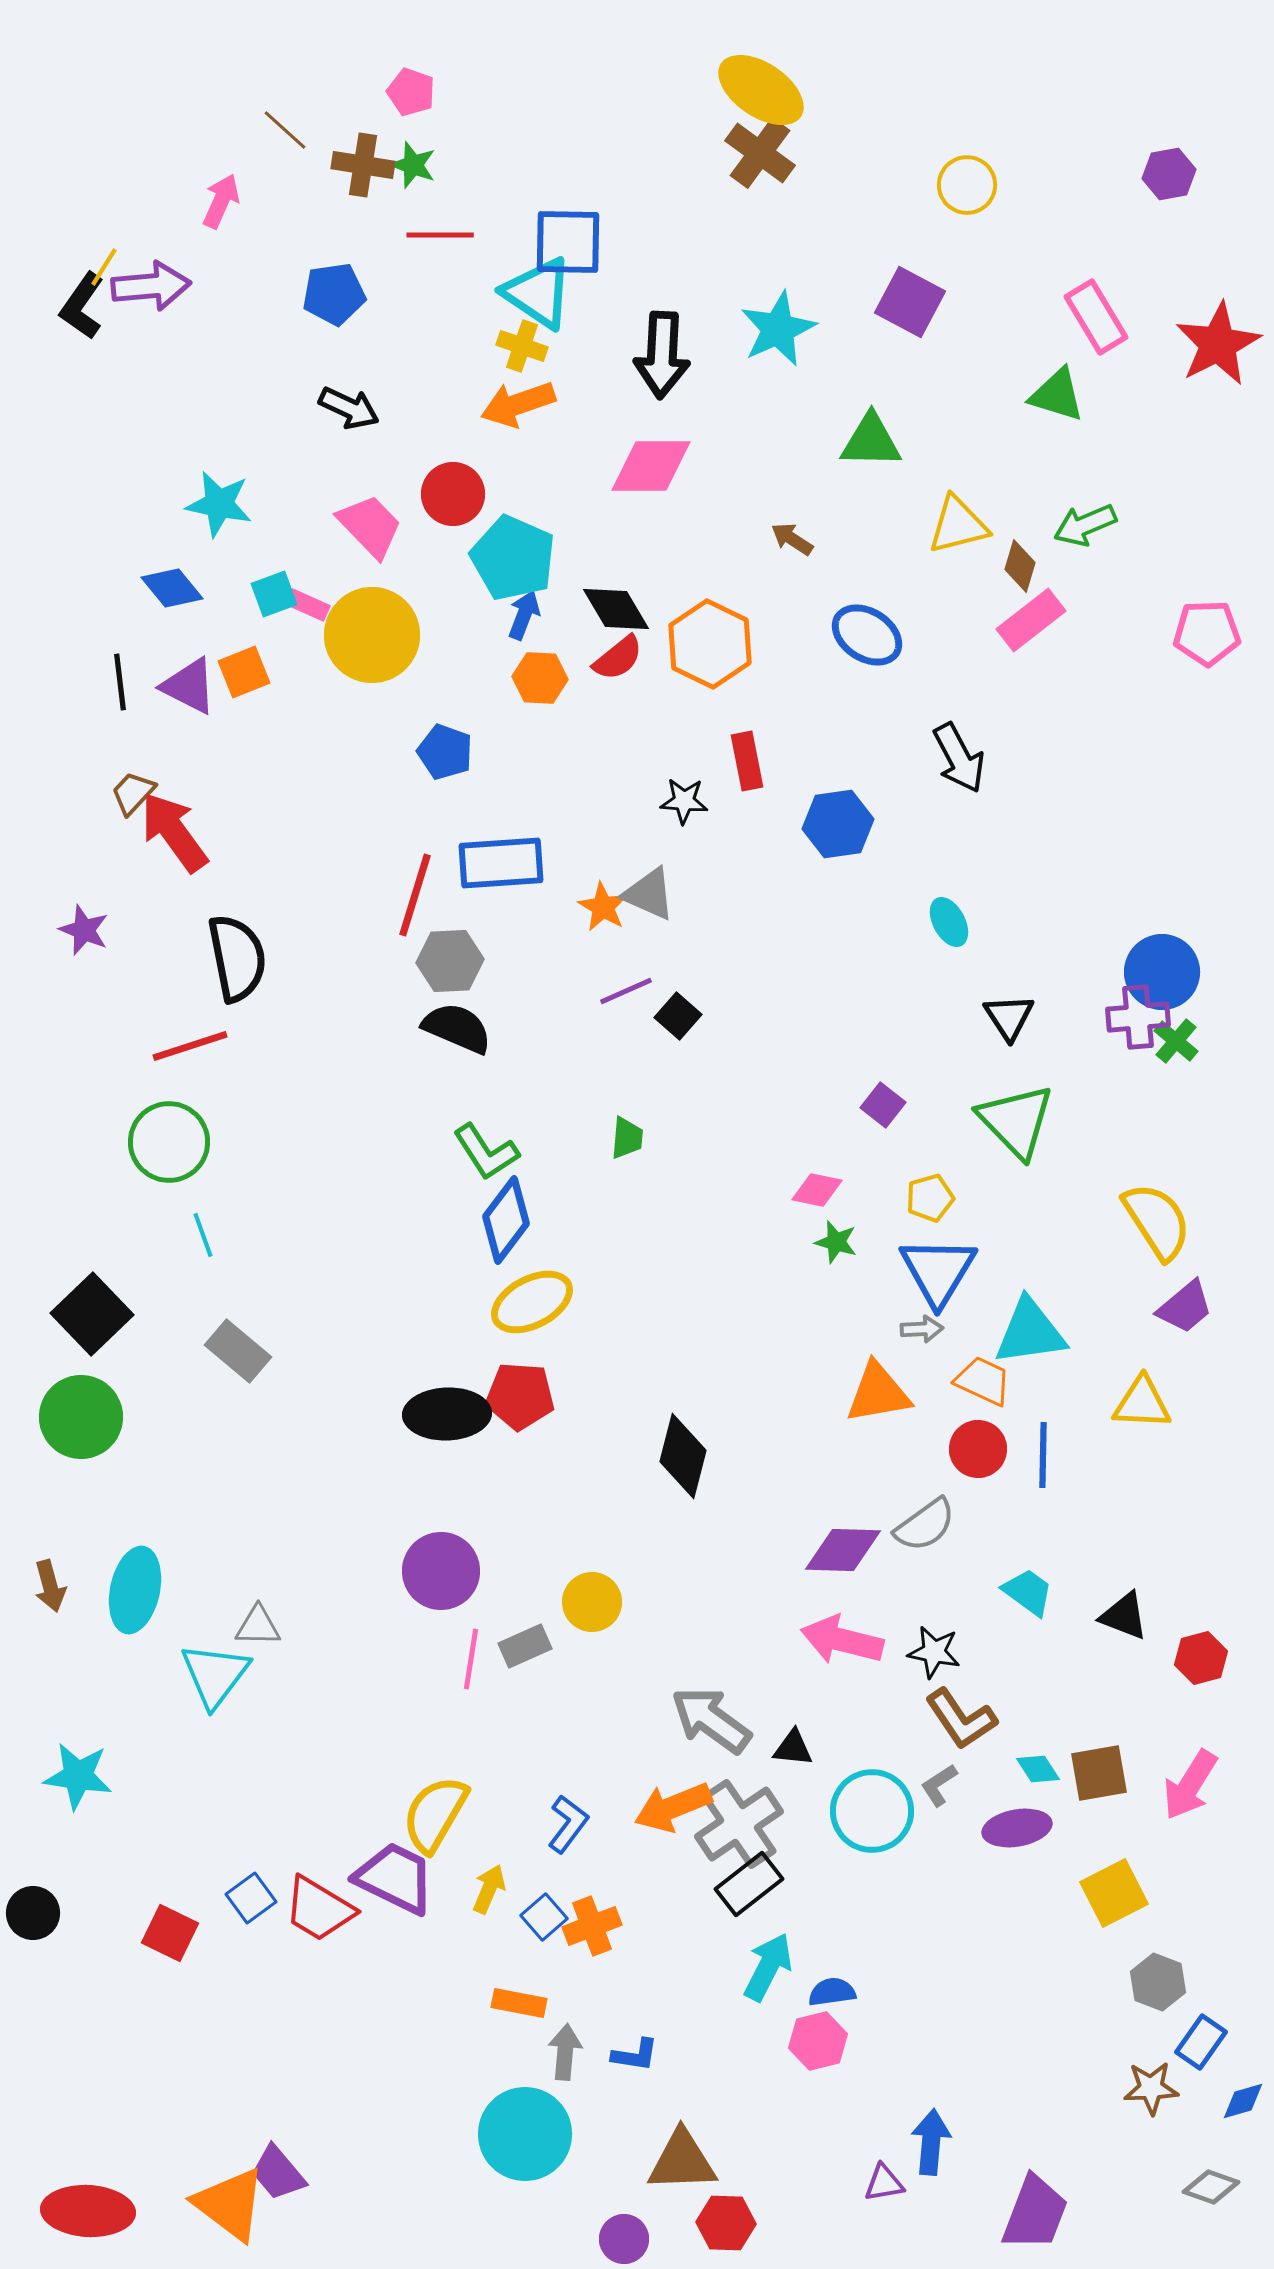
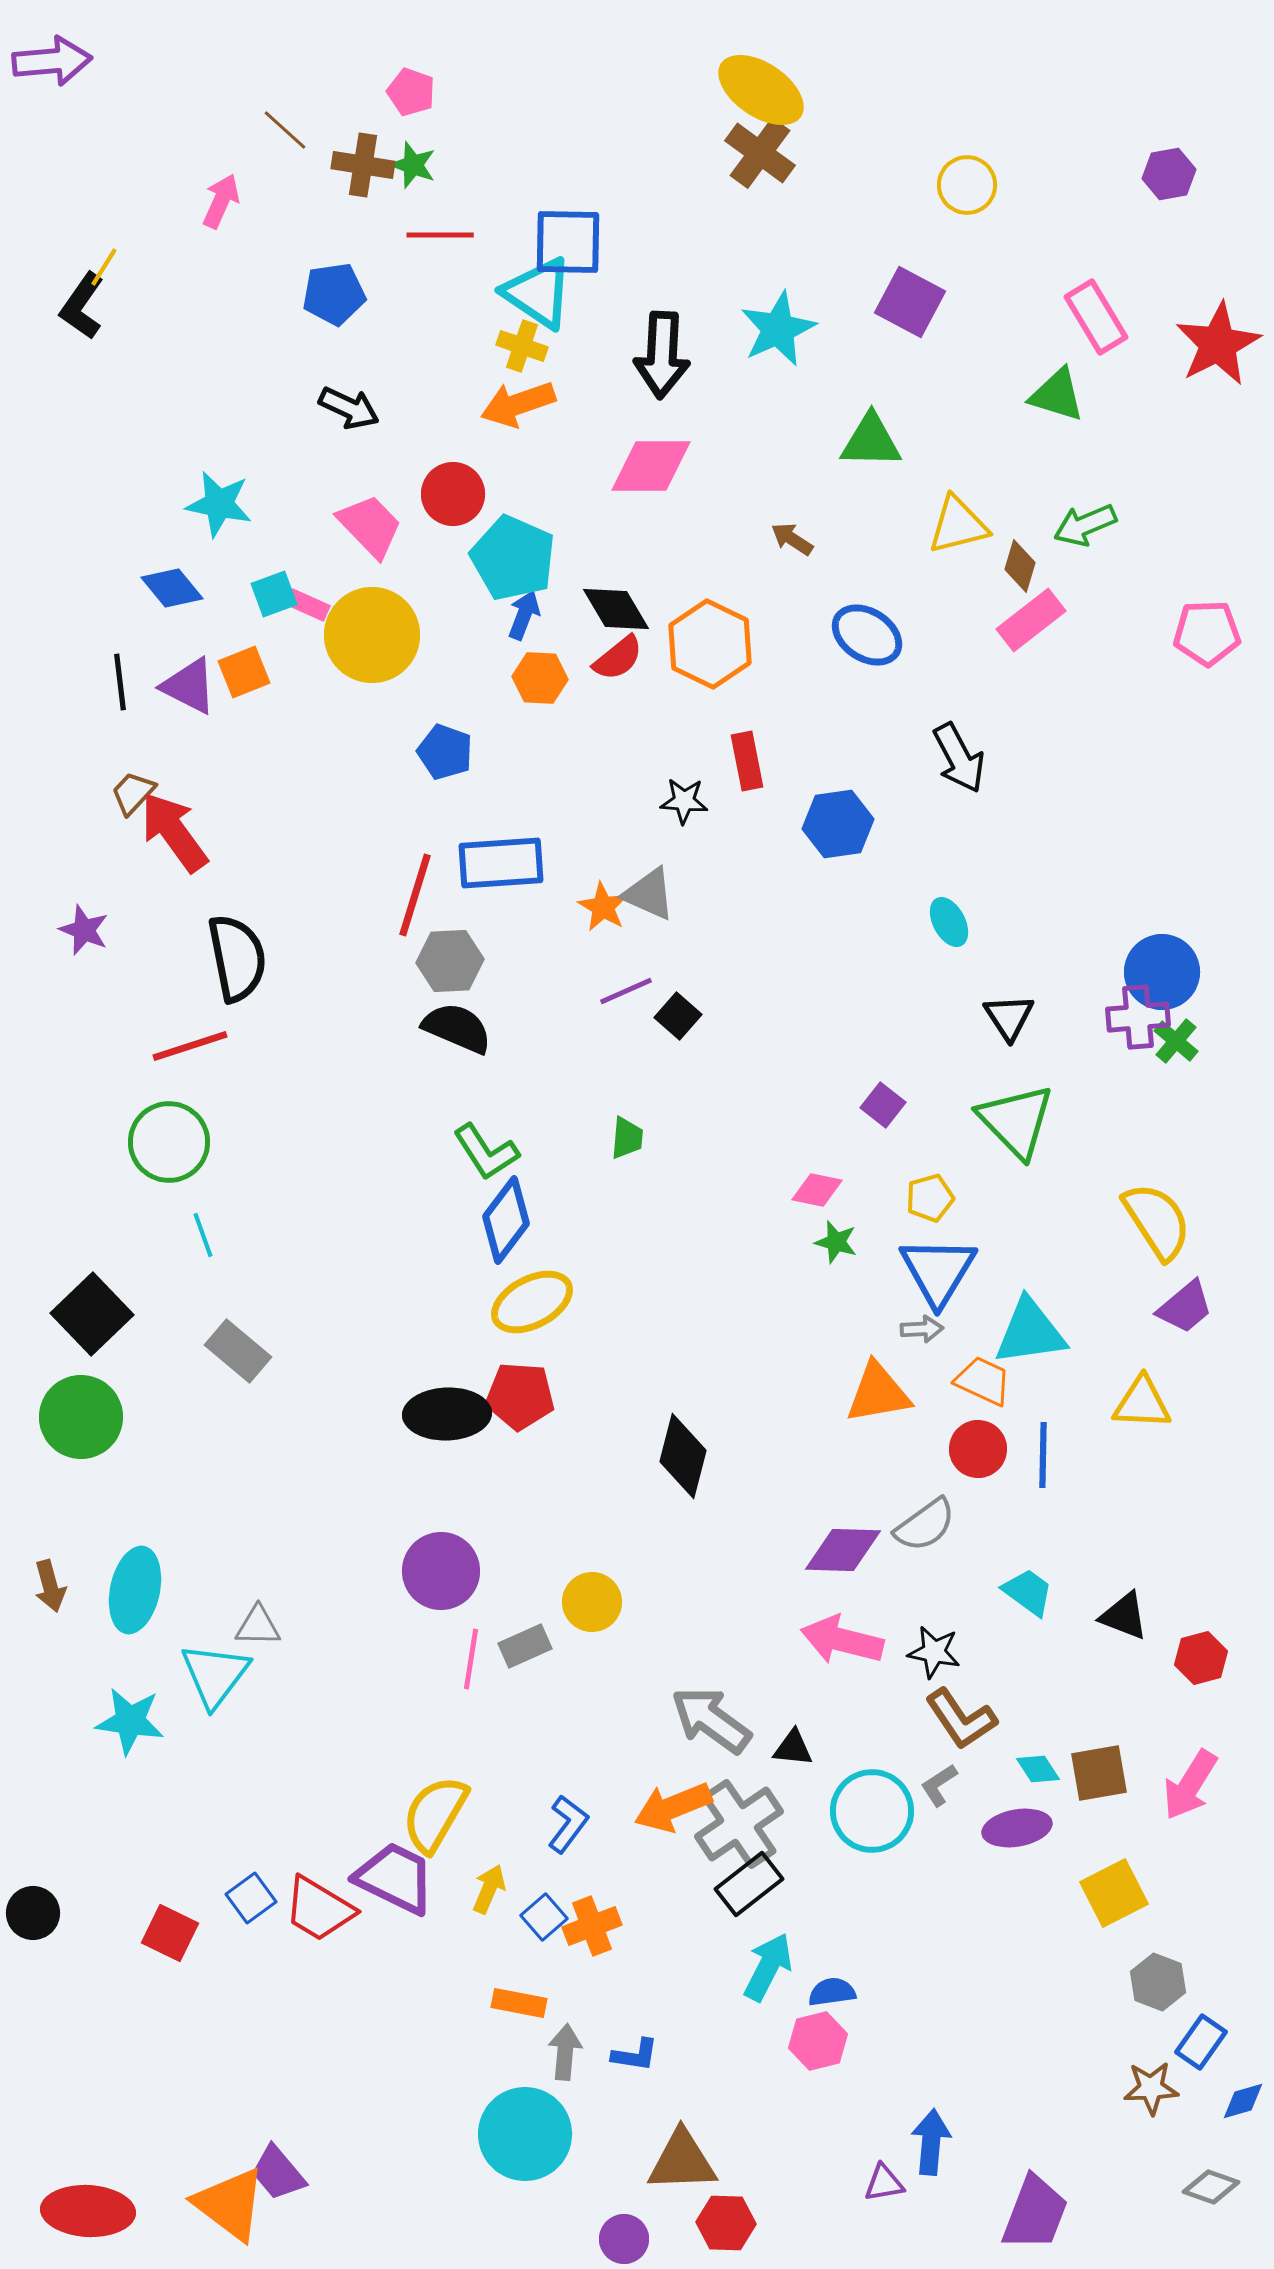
purple arrow at (151, 286): moved 99 px left, 225 px up
cyan star at (78, 1776): moved 52 px right, 55 px up
